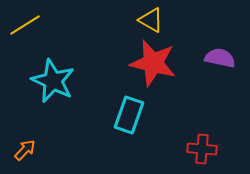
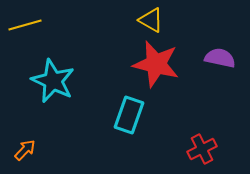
yellow line: rotated 16 degrees clockwise
red star: moved 3 px right, 1 px down
red cross: rotated 32 degrees counterclockwise
